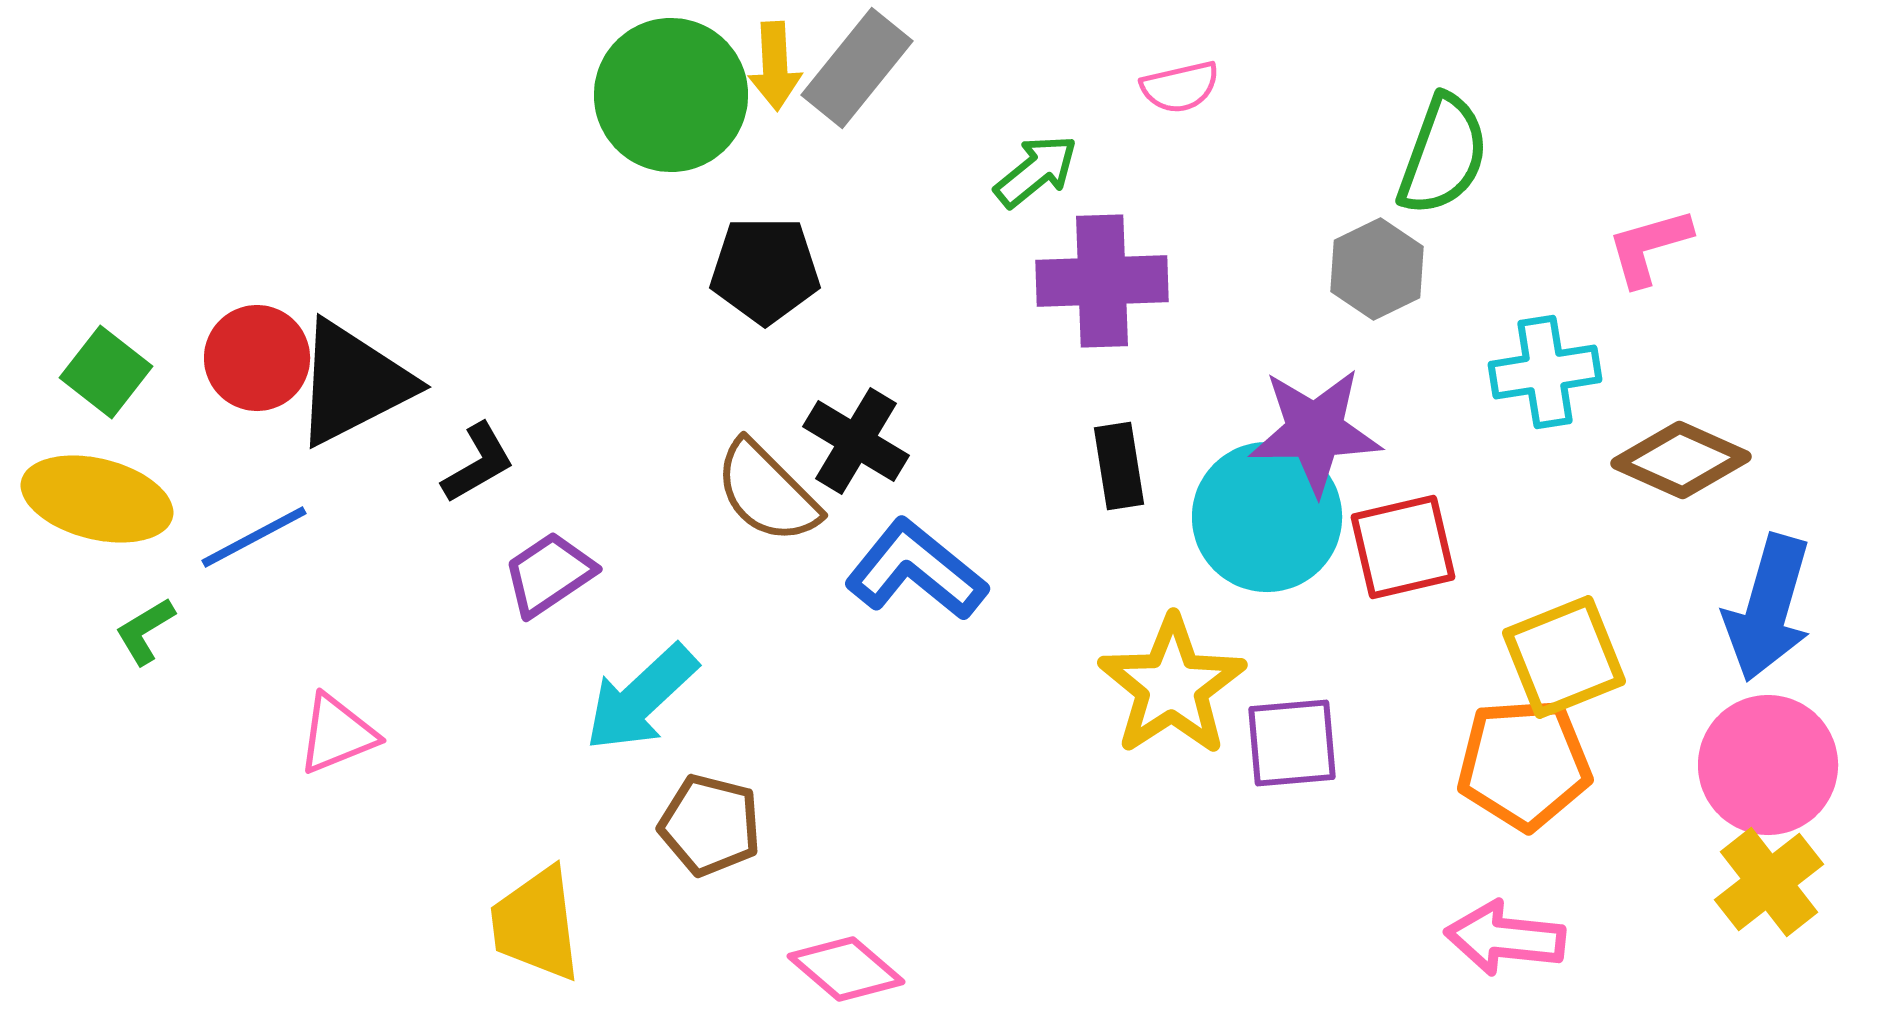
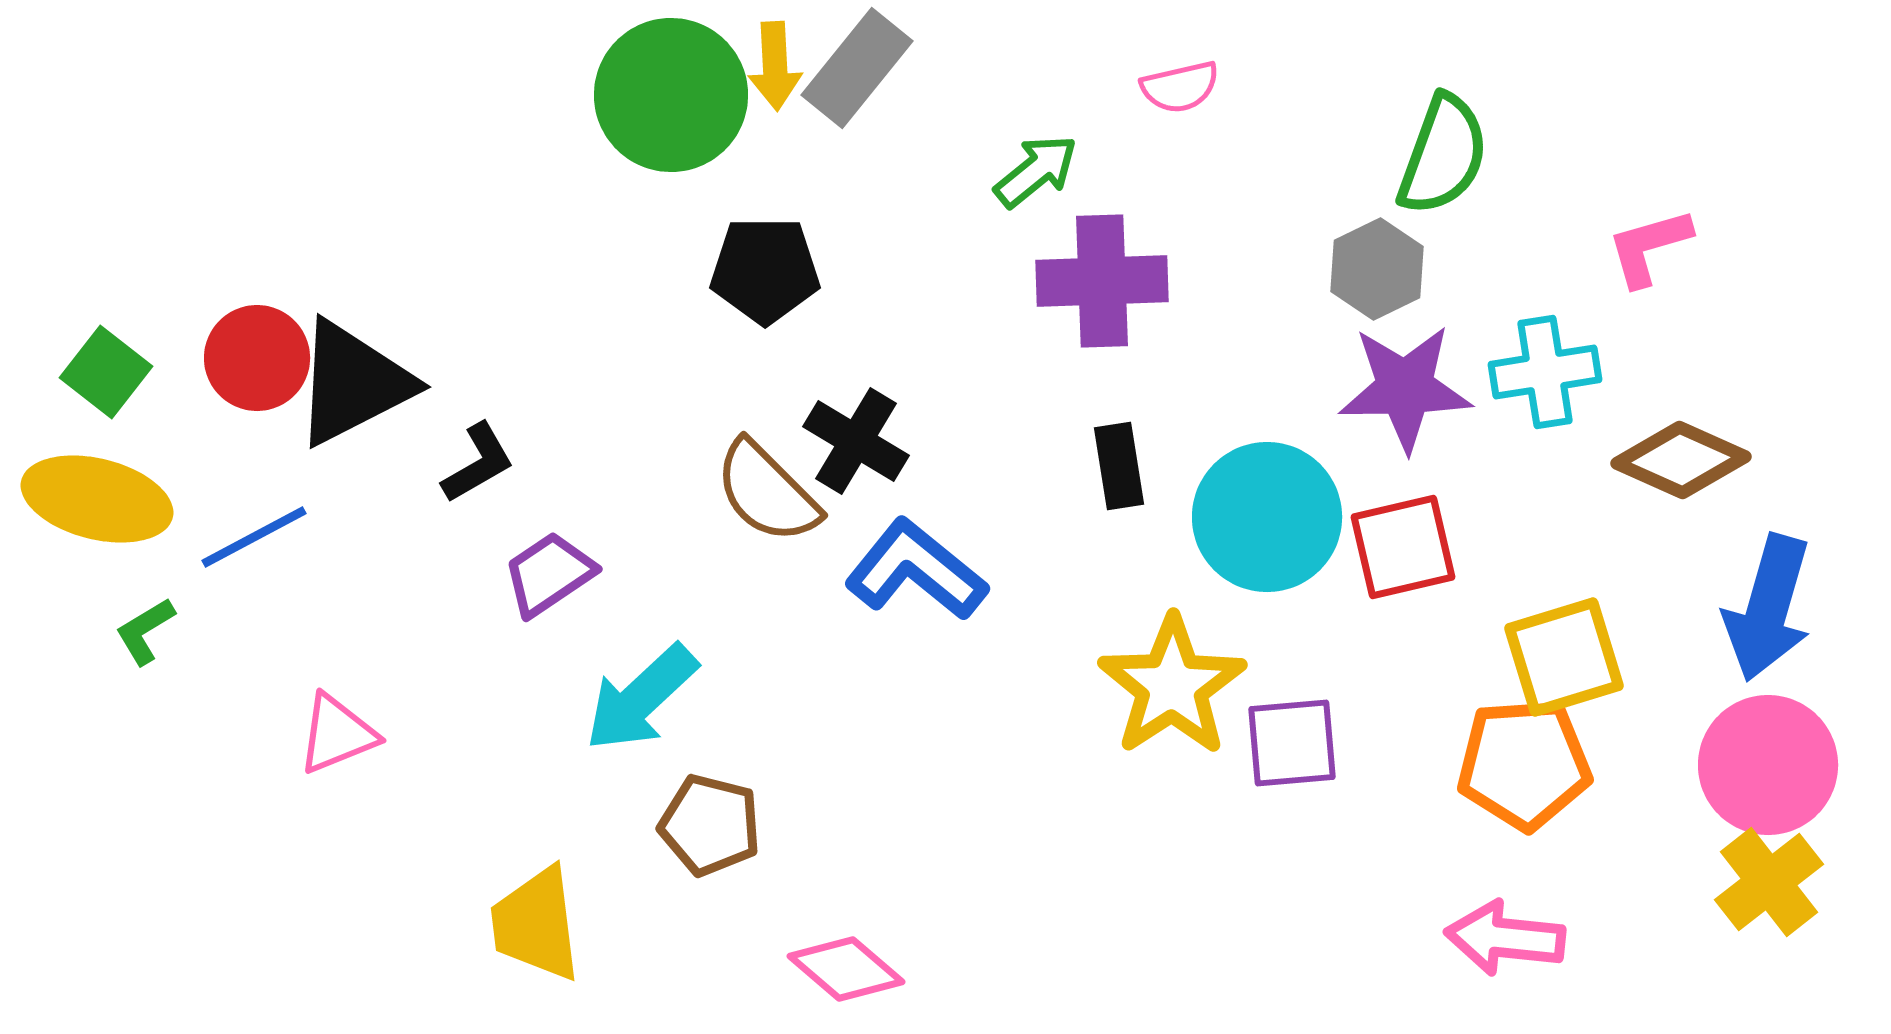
purple star: moved 90 px right, 43 px up
yellow square: rotated 5 degrees clockwise
